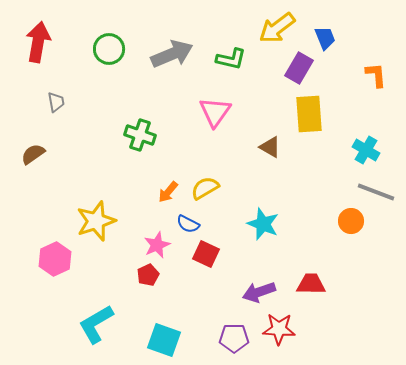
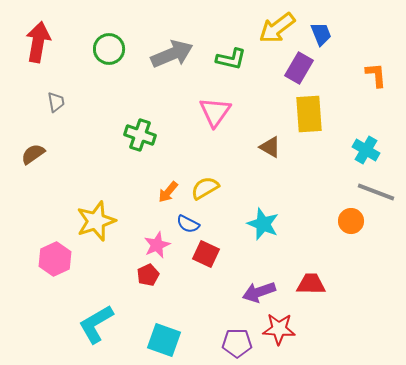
blue trapezoid: moved 4 px left, 4 px up
purple pentagon: moved 3 px right, 5 px down
